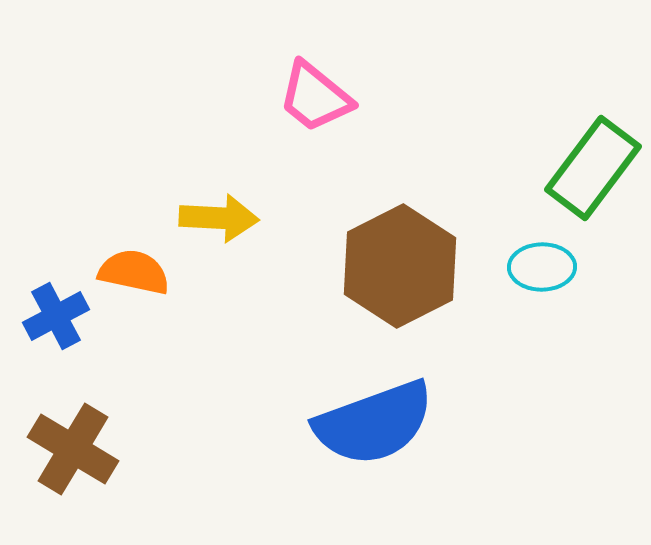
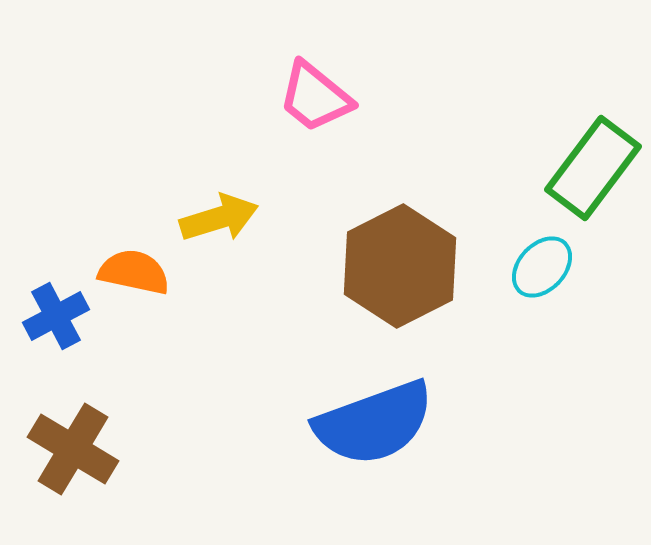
yellow arrow: rotated 20 degrees counterclockwise
cyan ellipse: rotated 46 degrees counterclockwise
